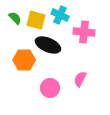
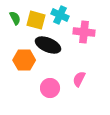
green semicircle: rotated 16 degrees clockwise
pink semicircle: moved 1 px left
